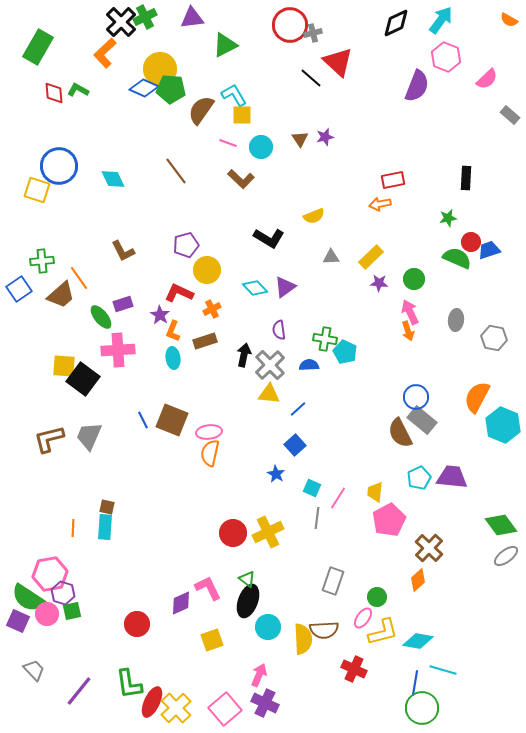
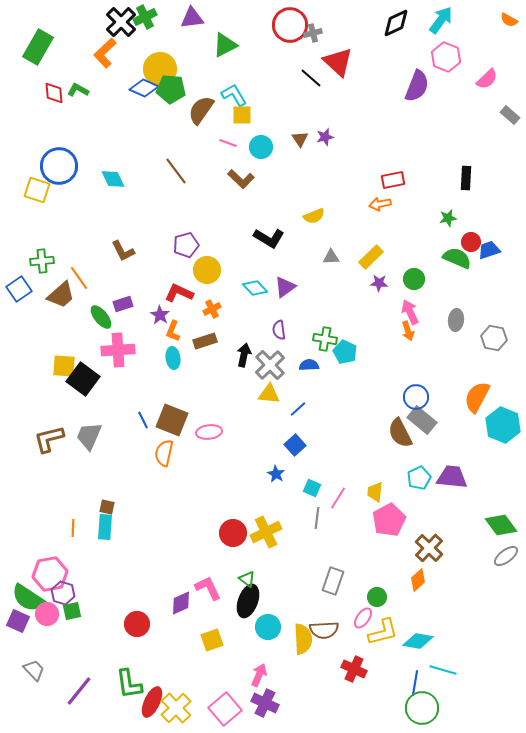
orange semicircle at (210, 453): moved 46 px left
yellow cross at (268, 532): moved 2 px left
